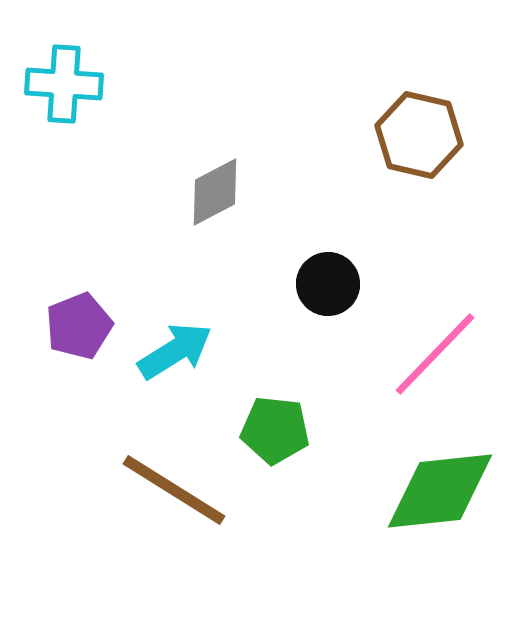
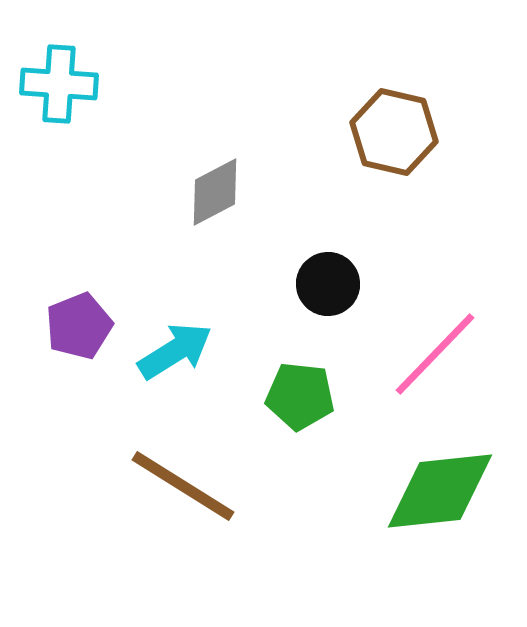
cyan cross: moved 5 px left
brown hexagon: moved 25 px left, 3 px up
green pentagon: moved 25 px right, 34 px up
brown line: moved 9 px right, 4 px up
